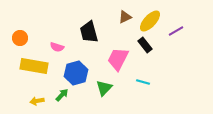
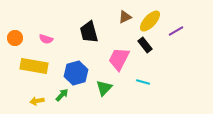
orange circle: moved 5 px left
pink semicircle: moved 11 px left, 8 px up
pink trapezoid: moved 1 px right
